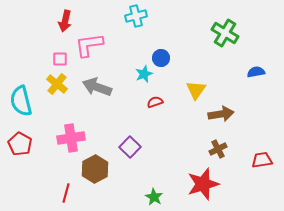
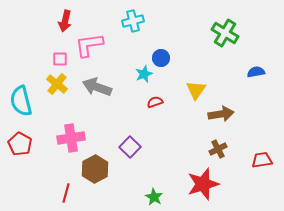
cyan cross: moved 3 px left, 5 px down
